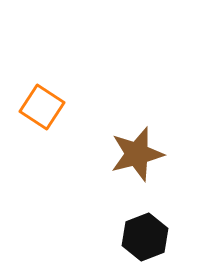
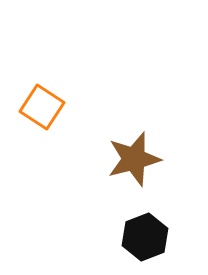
brown star: moved 3 px left, 5 px down
